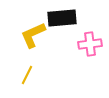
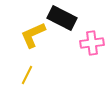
black rectangle: rotated 32 degrees clockwise
pink cross: moved 2 px right, 1 px up
